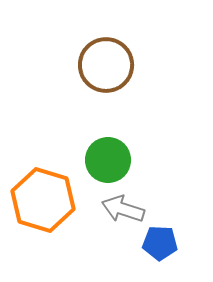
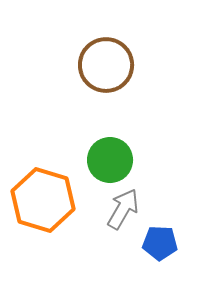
green circle: moved 2 px right
gray arrow: rotated 102 degrees clockwise
